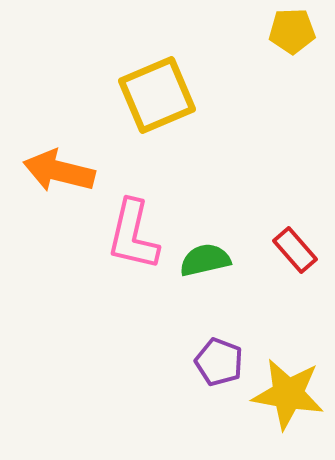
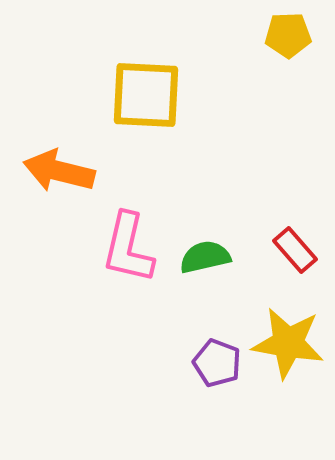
yellow pentagon: moved 4 px left, 4 px down
yellow square: moved 11 px left; rotated 26 degrees clockwise
pink L-shape: moved 5 px left, 13 px down
green semicircle: moved 3 px up
purple pentagon: moved 2 px left, 1 px down
yellow star: moved 51 px up
